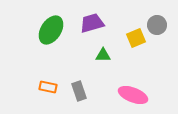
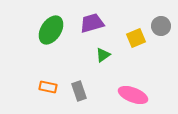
gray circle: moved 4 px right, 1 px down
green triangle: rotated 35 degrees counterclockwise
